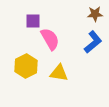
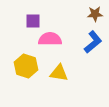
pink semicircle: rotated 60 degrees counterclockwise
yellow hexagon: rotated 15 degrees counterclockwise
